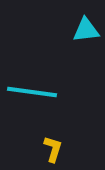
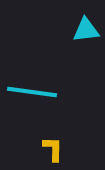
yellow L-shape: rotated 16 degrees counterclockwise
